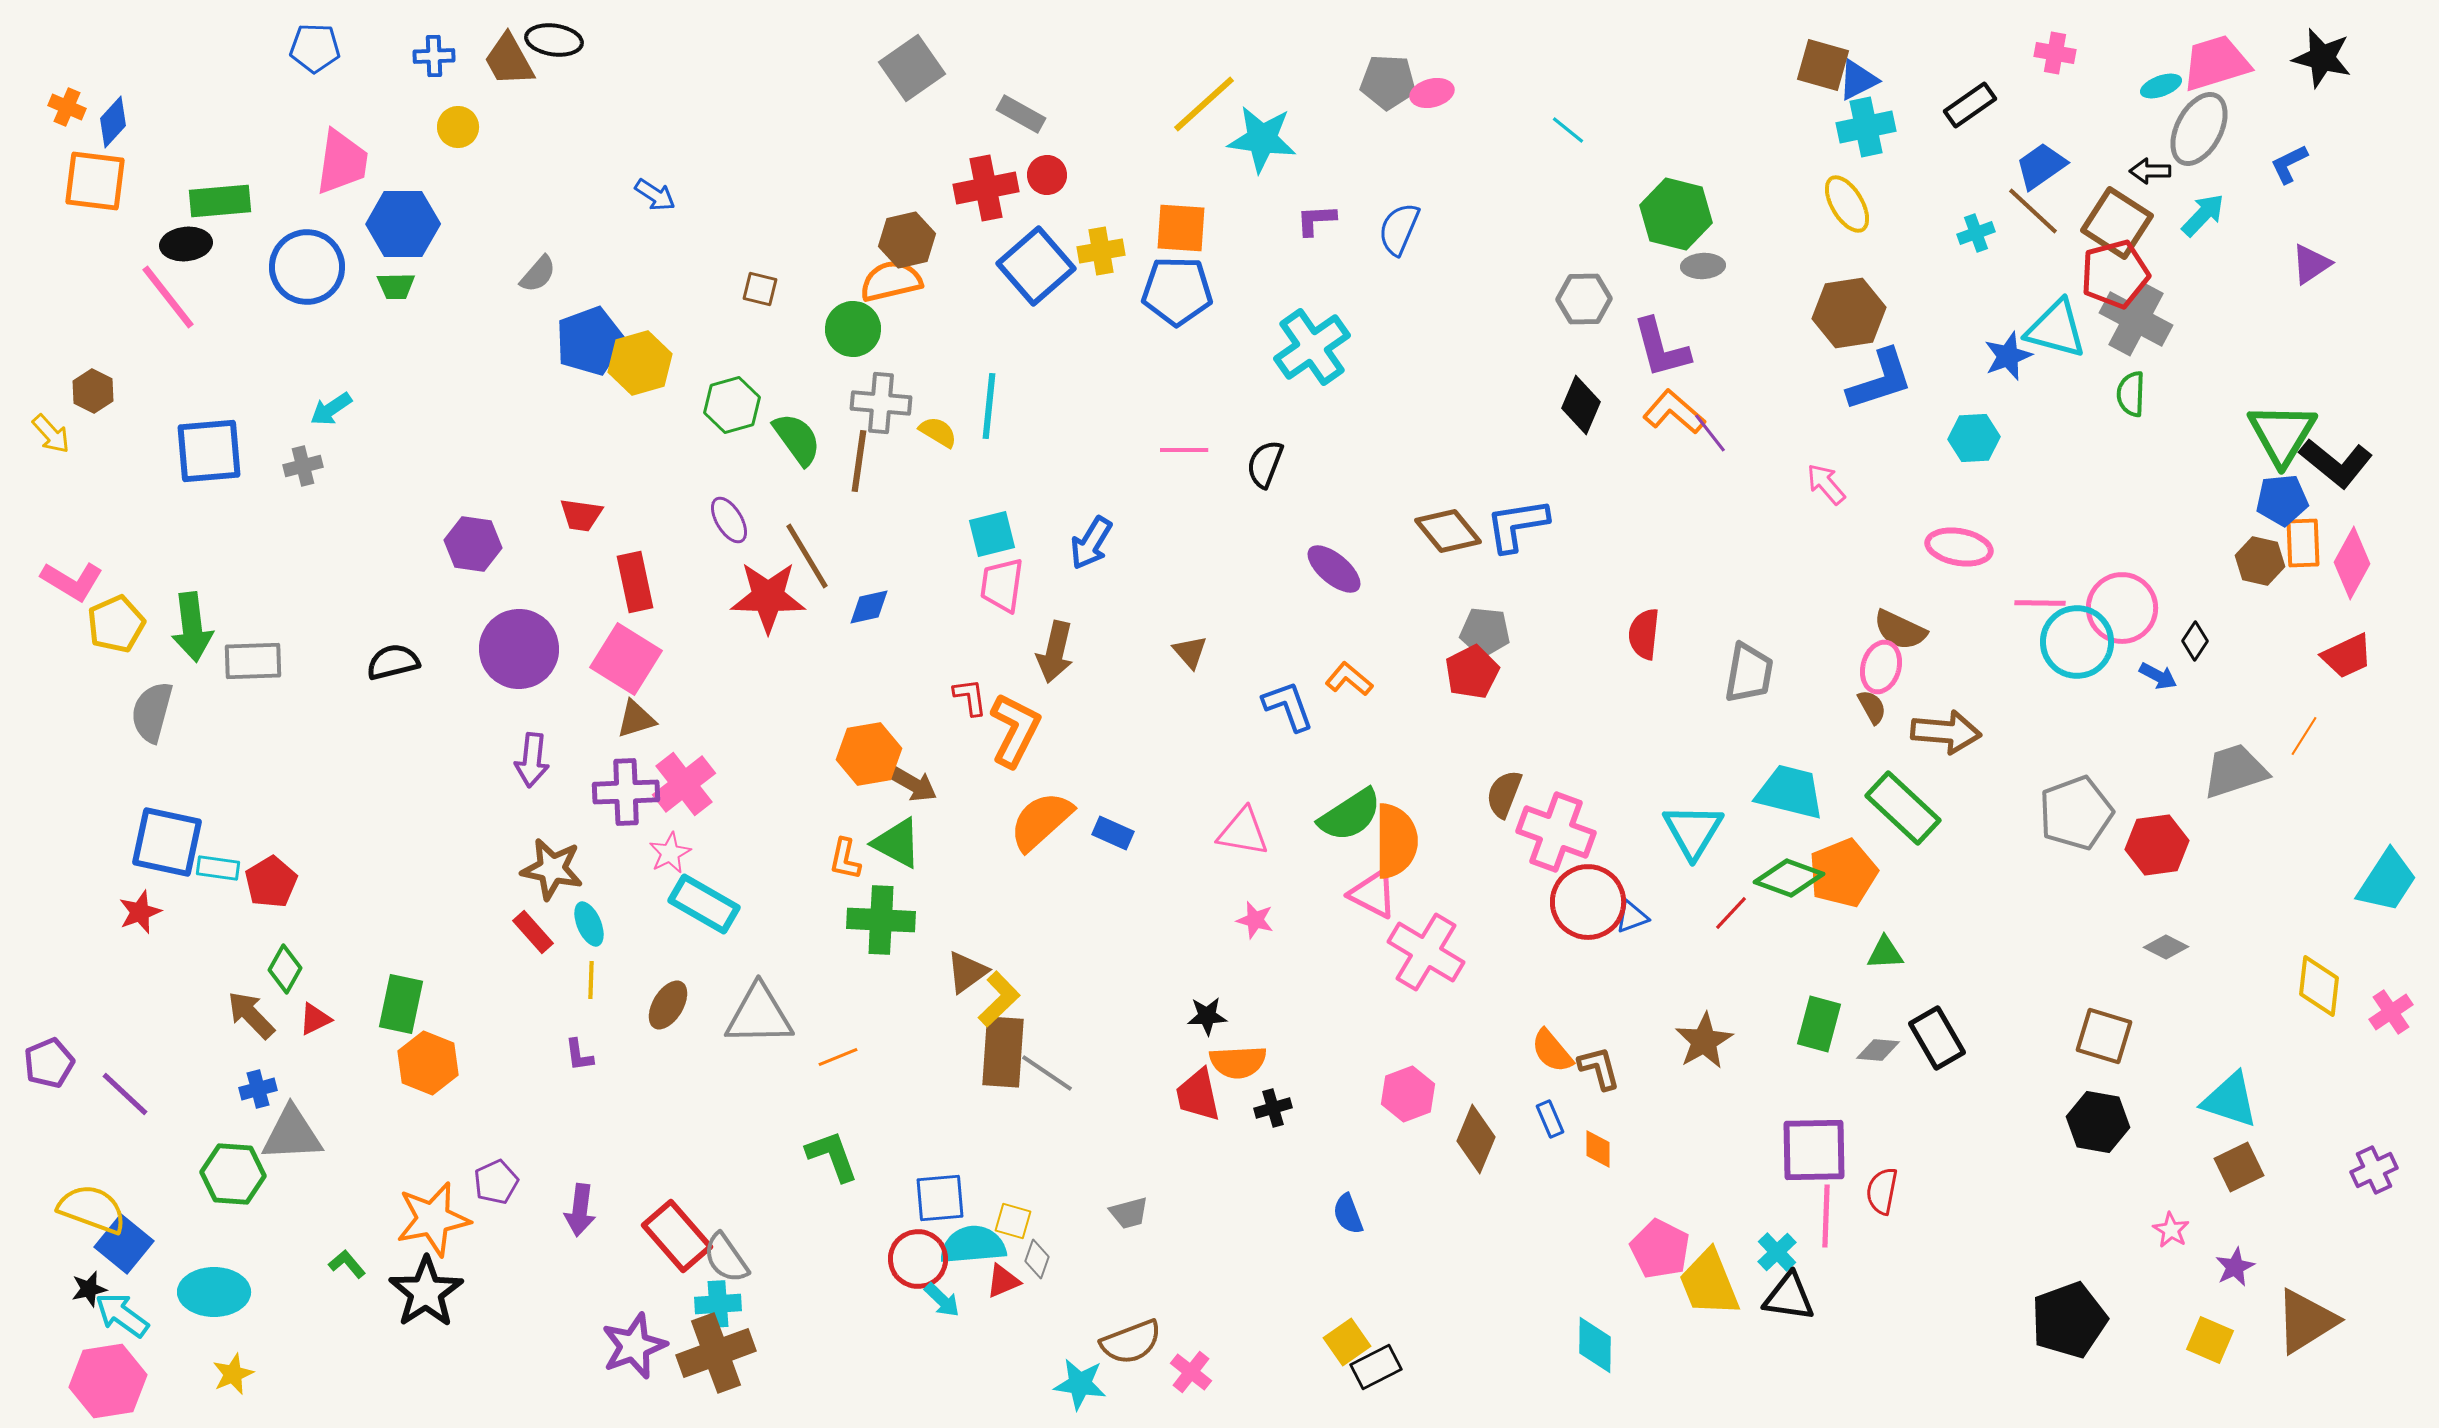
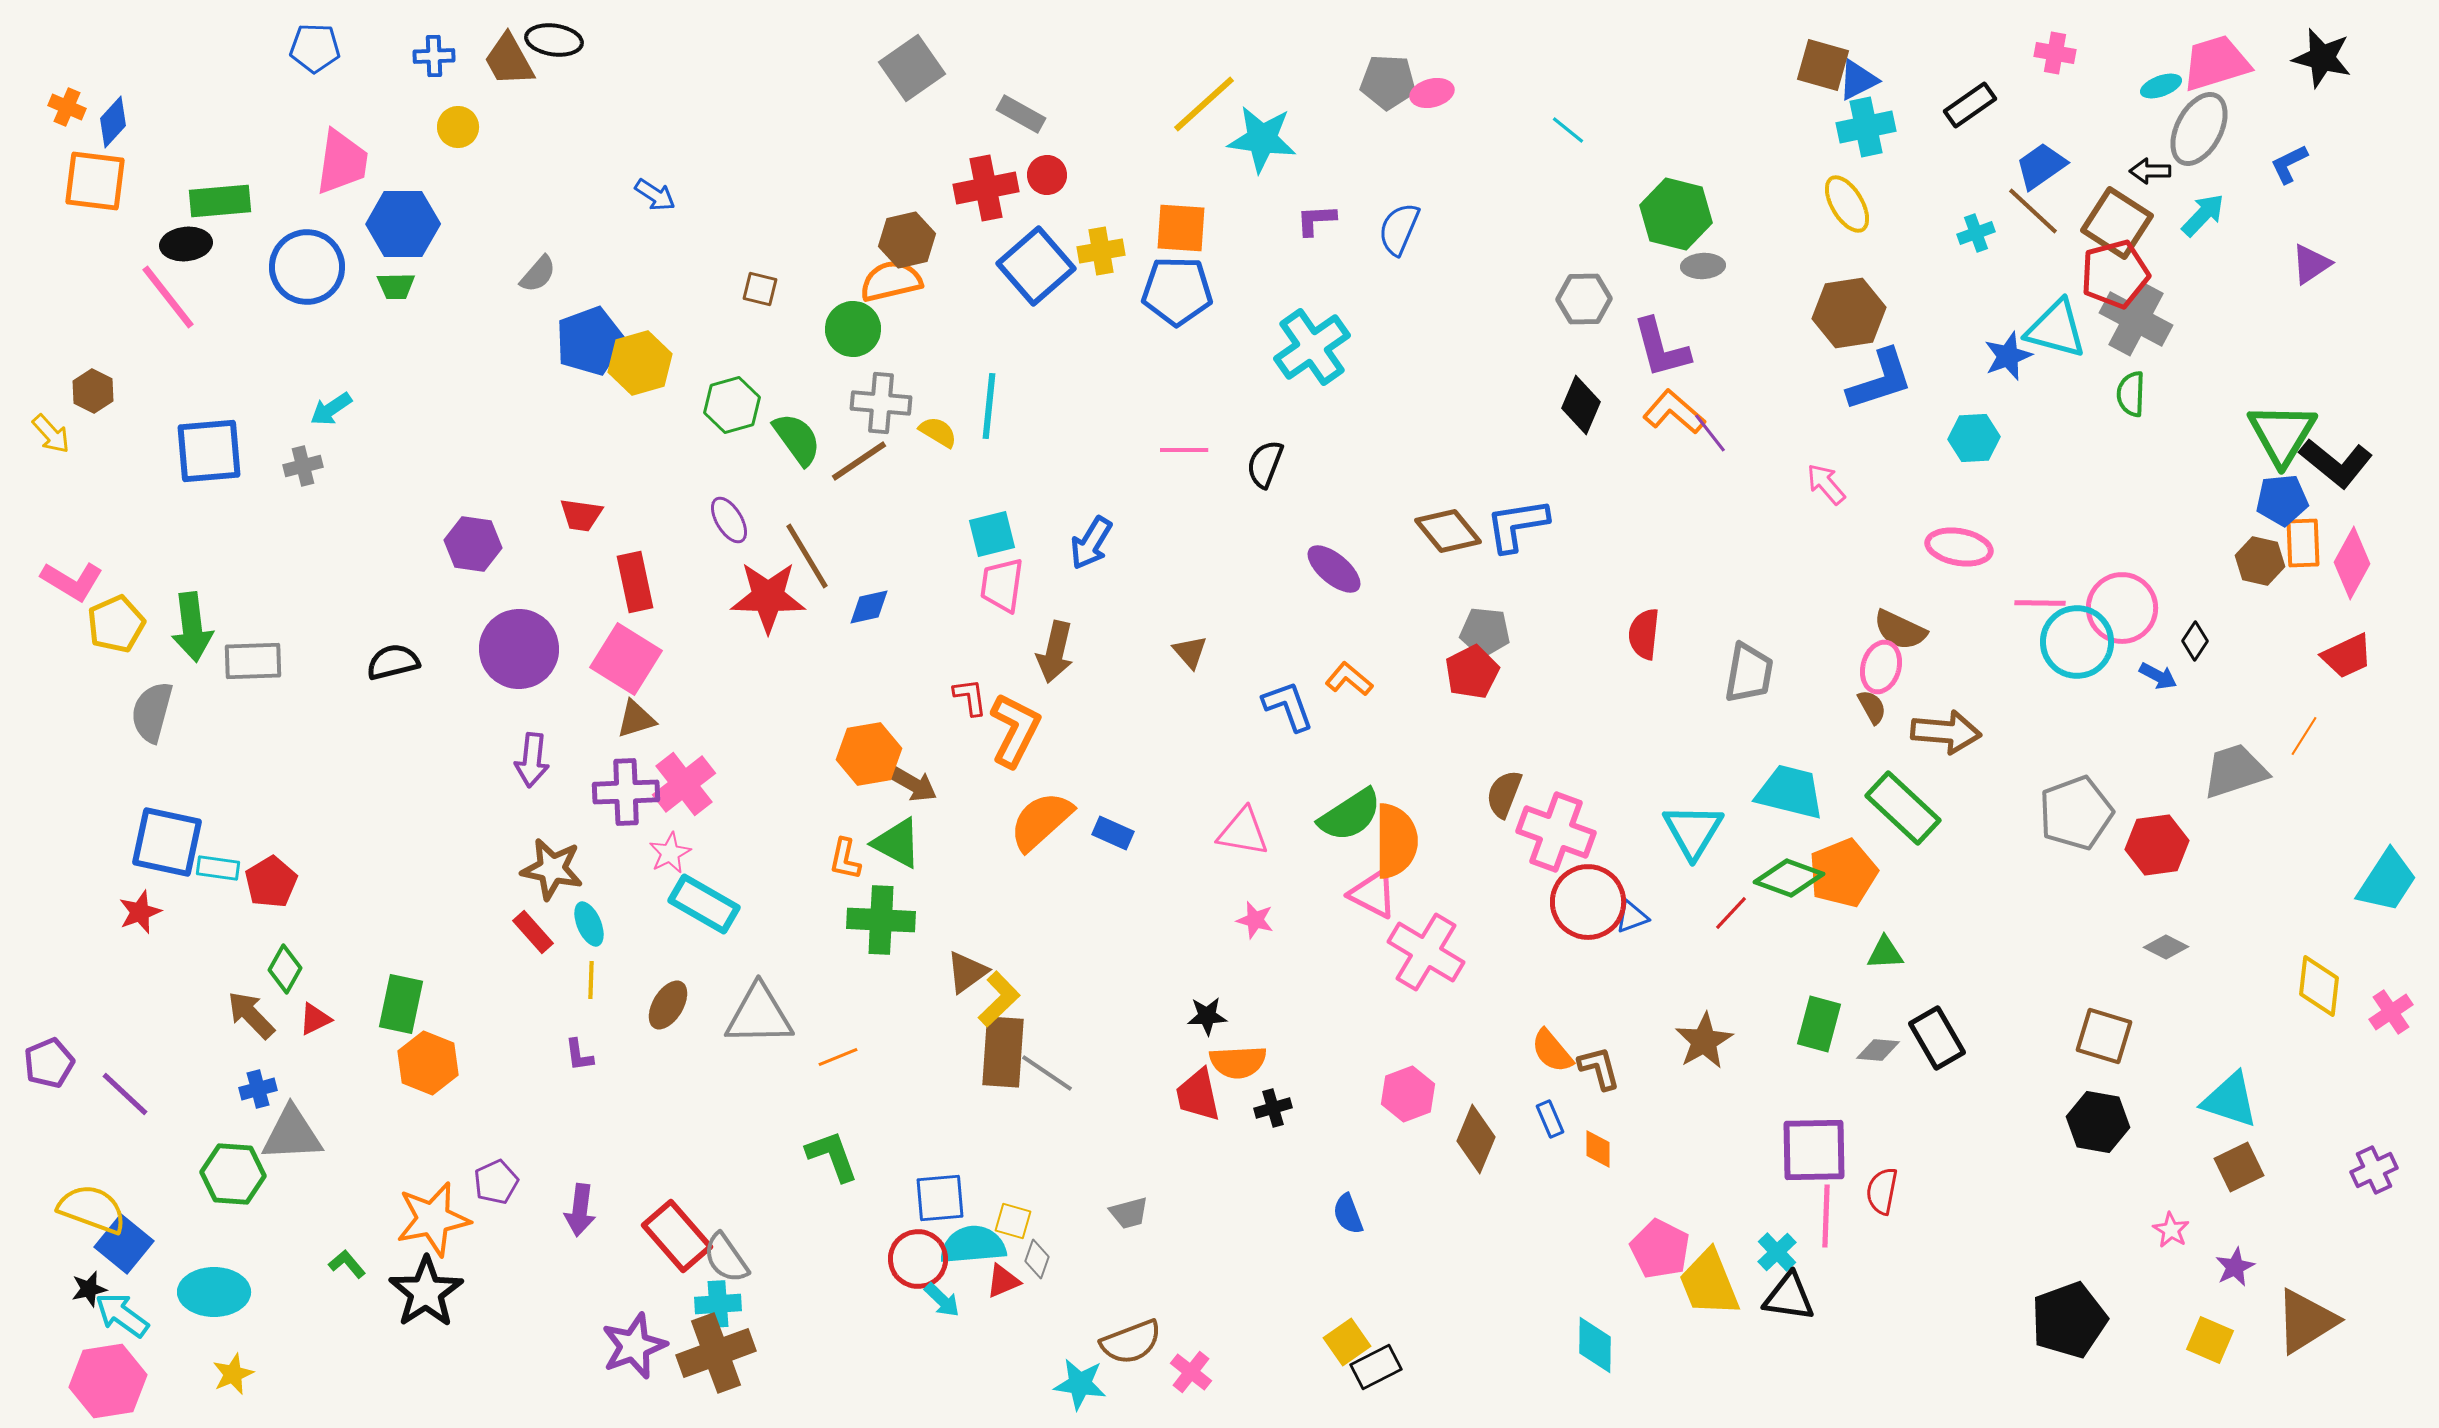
brown line at (859, 461): rotated 48 degrees clockwise
